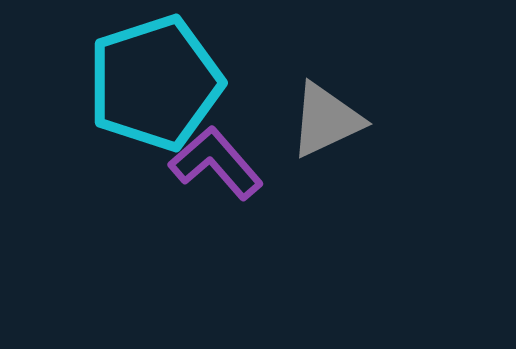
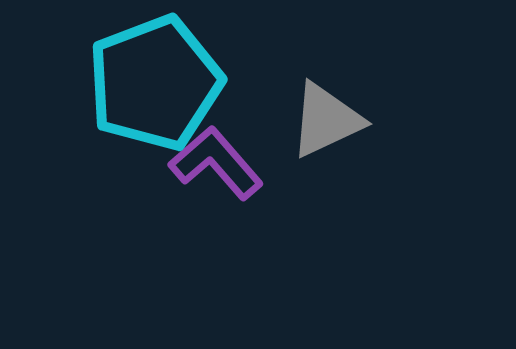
cyan pentagon: rotated 3 degrees counterclockwise
